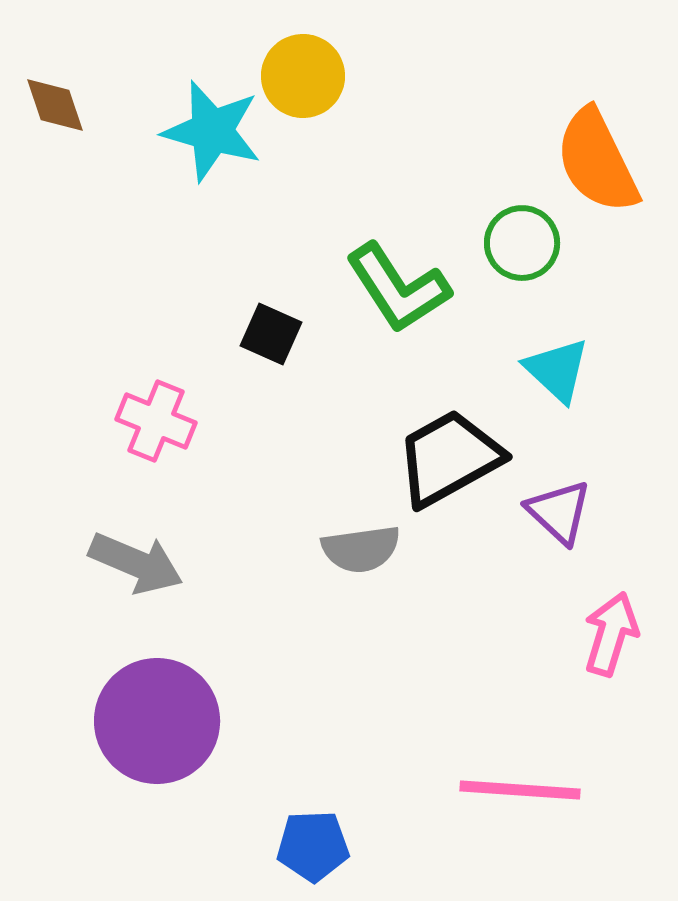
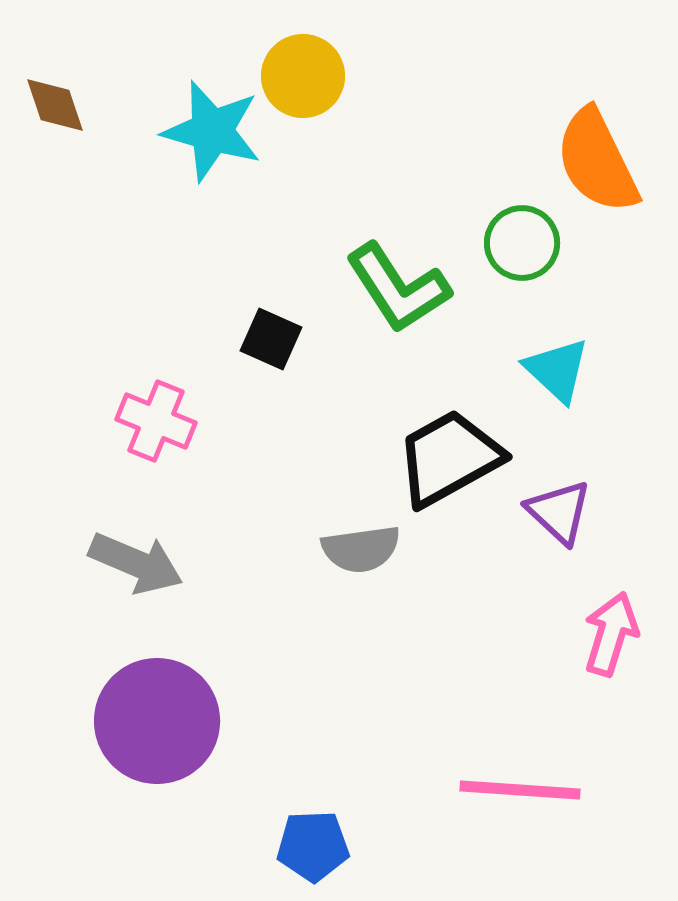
black square: moved 5 px down
